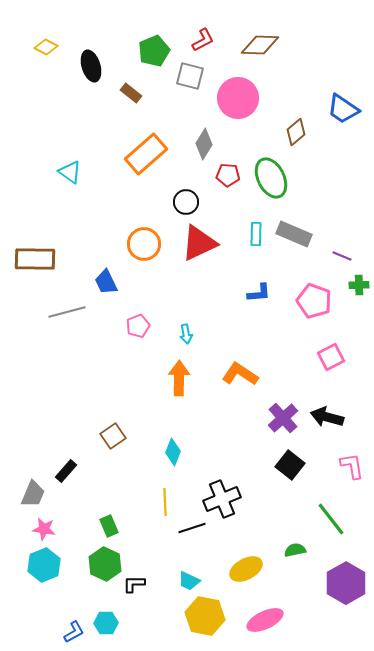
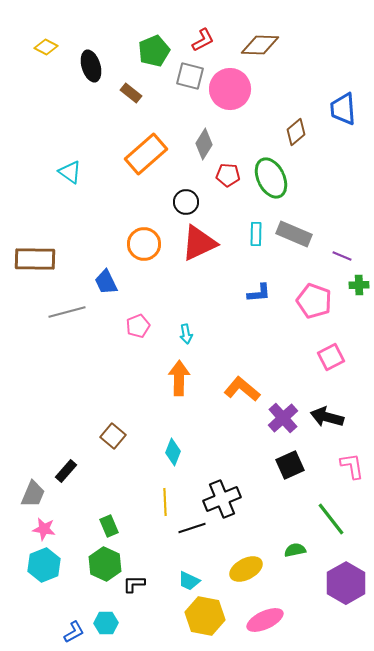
pink circle at (238, 98): moved 8 px left, 9 px up
blue trapezoid at (343, 109): rotated 52 degrees clockwise
orange L-shape at (240, 374): moved 2 px right, 15 px down; rotated 6 degrees clockwise
brown square at (113, 436): rotated 15 degrees counterclockwise
black square at (290, 465): rotated 28 degrees clockwise
